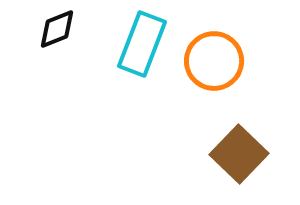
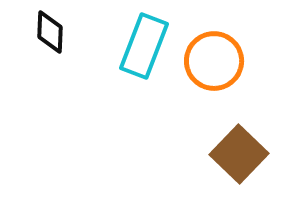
black diamond: moved 7 px left, 3 px down; rotated 66 degrees counterclockwise
cyan rectangle: moved 2 px right, 2 px down
